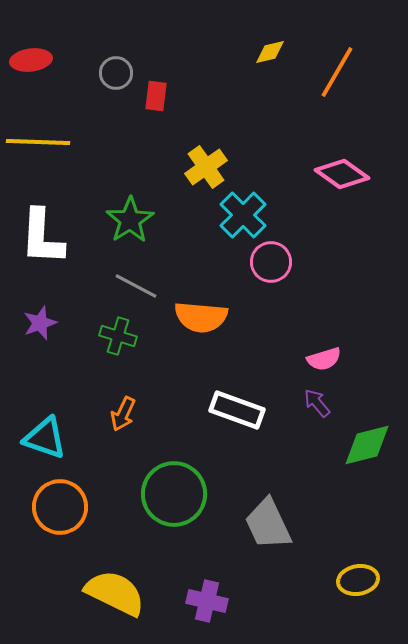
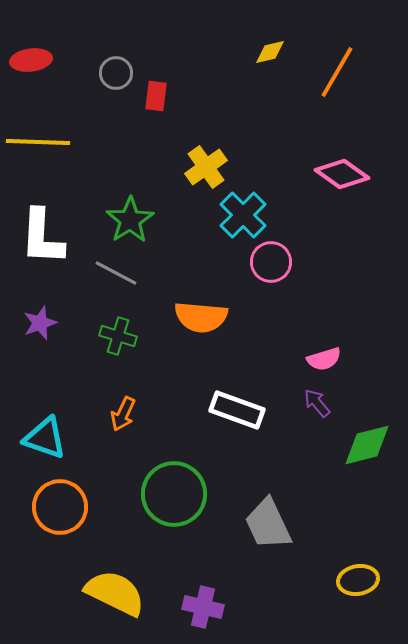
gray line: moved 20 px left, 13 px up
purple cross: moved 4 px left, 6 px down
